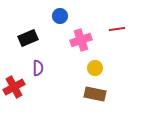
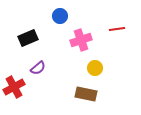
purple semicircle: rotated 49 degrees clockwise
brown rectangle: moved 9 px left
